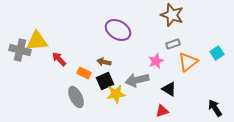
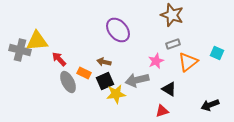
purple ellipse: rotated 20 degrees clockwise
cyan square: rotated 32 degrees counterclockwise
gray ellipse: moved 8 px left, 15 px up
black arrow: moved 5 px left, 3 px up; rotated 78 degrees counterclockwise
